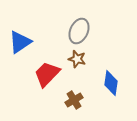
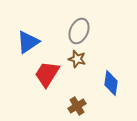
blue triangle: moved 8 px right
red trapezoid: rotated 12 degrees counterclockwise
brown cross: moved 3 px right, 6 px down
